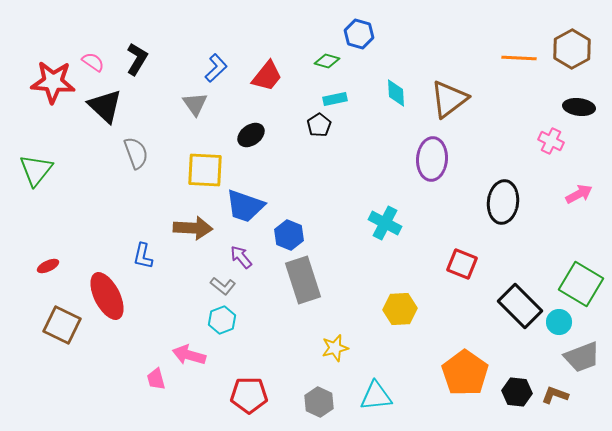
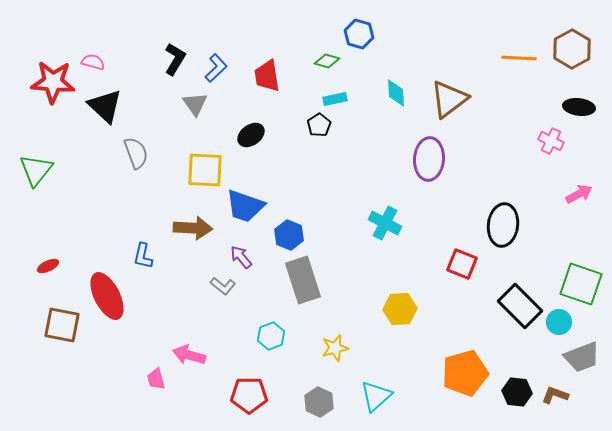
black L-shape at (137, 59): moved 38 px right
pink semicircle at (93, 62): rotated 20 degrees counterclockwise
red trapezoid at (267, 76): rotated 132 degrees clockwise
purple ellipse at (432, 159): moved 3 px left
black ellipse at (503, 202): moved 23 px down
green square at (581, 284): rotated 12 degrees counterclockwise
cyan hexagon at (222, 320): moved 49 px right, 16 px down
brown square at (62, 325): rotated 15 degrees counterclockwise
orange pentagon at (465, 373): rotated 21 degrees clockwise
cyan triangle at (376, 396): rotated 36 degrees counterclockwise
